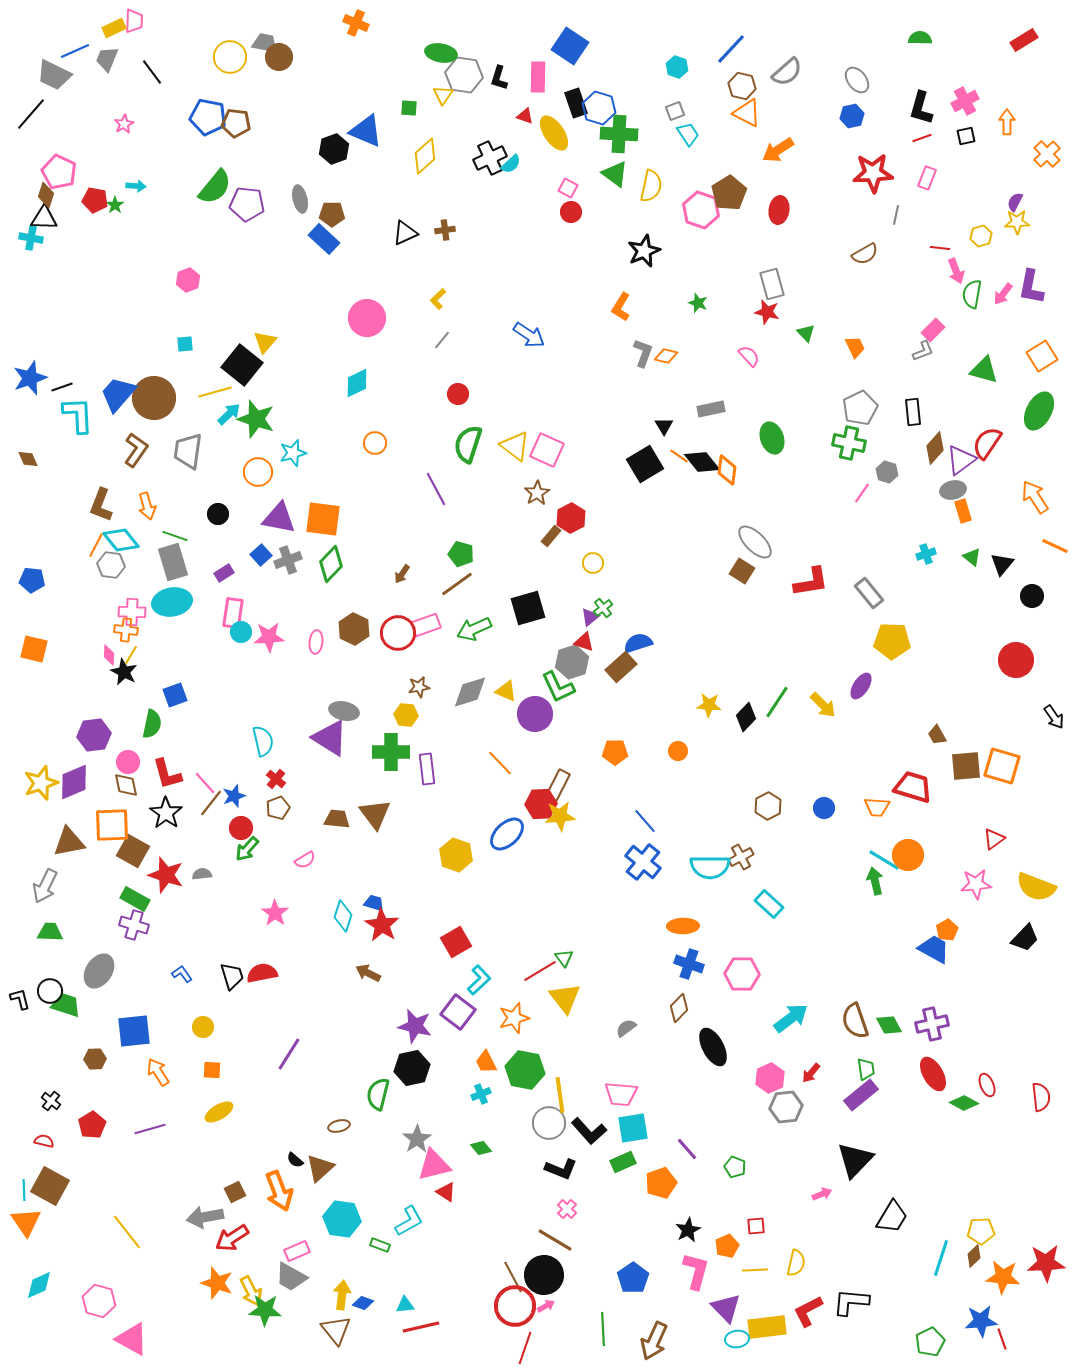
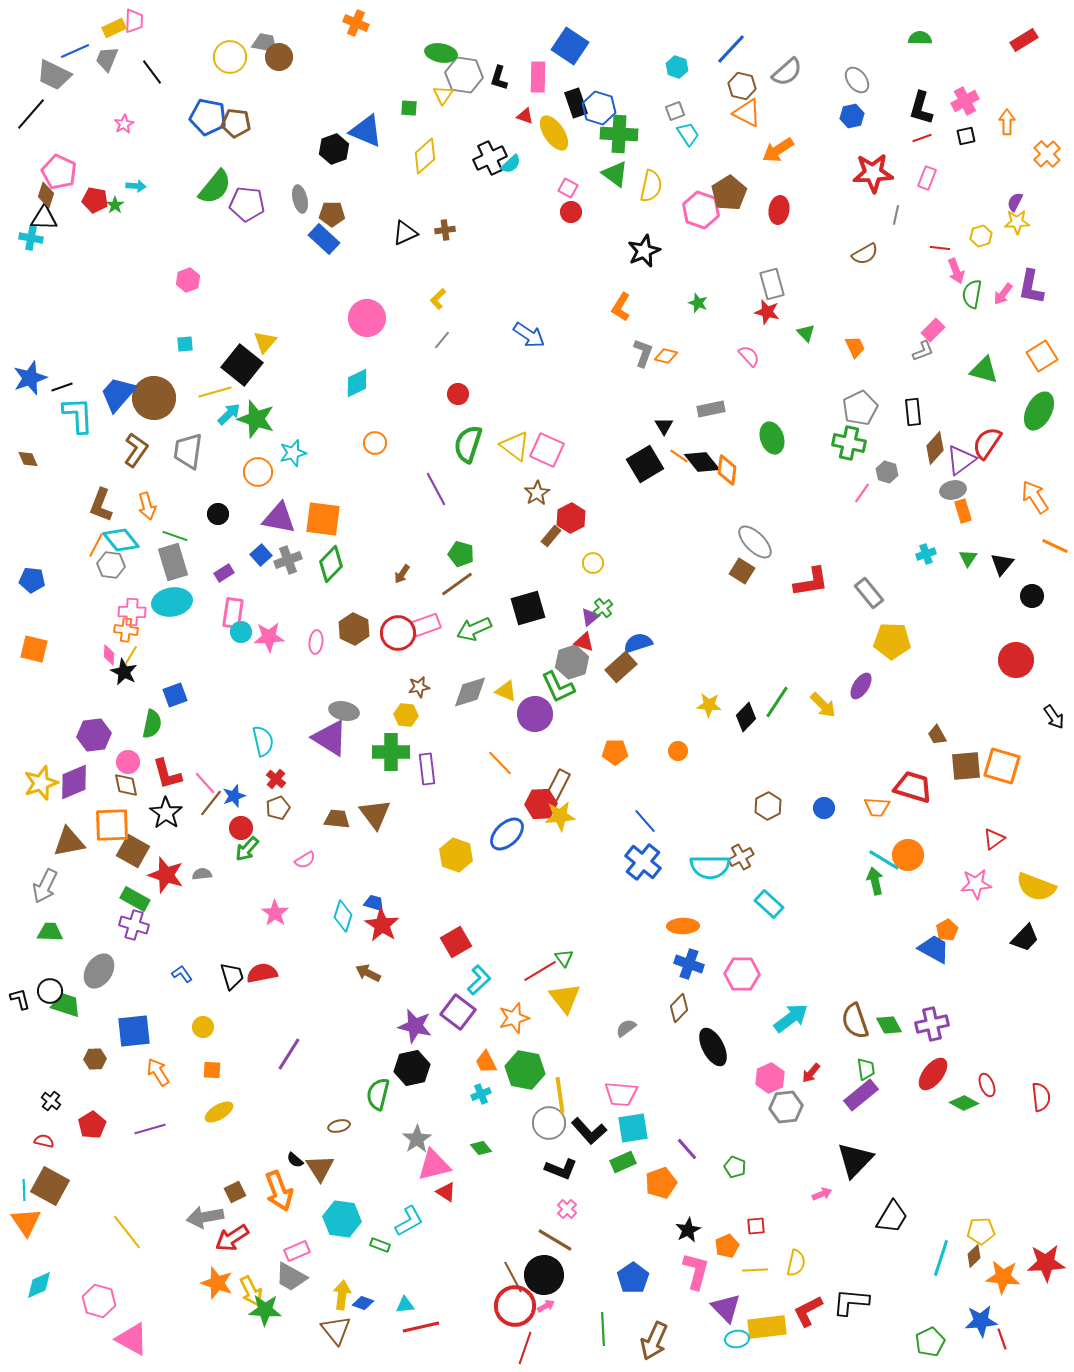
green triangle at (972, 557): moved 4 px left, 1 px down; rotated 24 degrees clockwise
red ellipse at (933, 1074): rotated 68 degrees clockwise
brown triangle at (320, 1168): rotated 20 degrees counterclockwise
